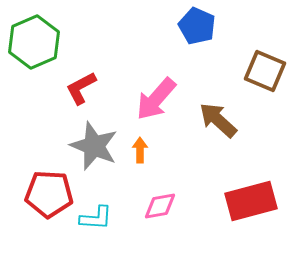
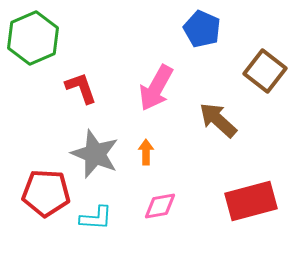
blue pentagon: moved 5 px right, 3 px down
green hexagon: moved 1 px left, 4 px up
brown square: rotated 15 degrees clockwise
red L-shape: rotated 99 degrees clockwise
pink arrow: moved 11 px up; rotated 12 degrees counterclockwise
gray star: moved 1 px right, 8 px down
orange arrow: moved 6 px right, 2 px down
red pentagon: moved 3 px left, 1 px up
